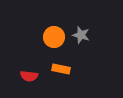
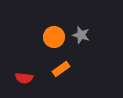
orange rectangle: rotated 48 degrees counterclockwise
red semicircle: moved 5 px left, 2 px down
